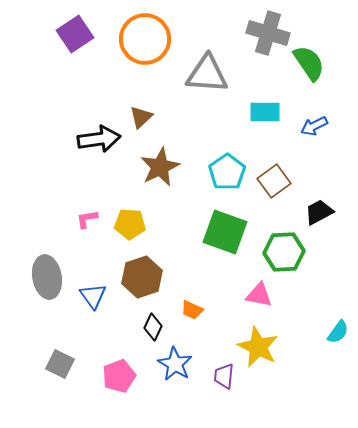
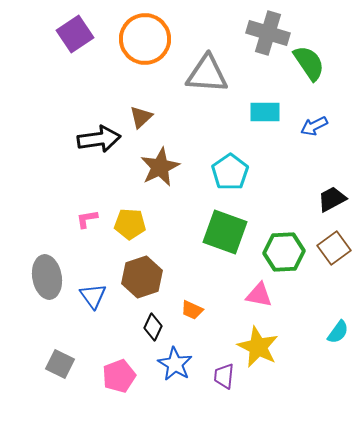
cyan pentagon: moved 3 px right
brown square: moved 60 px right, 67 px down
black trapezoid: moved 13 px right, 13 px up
